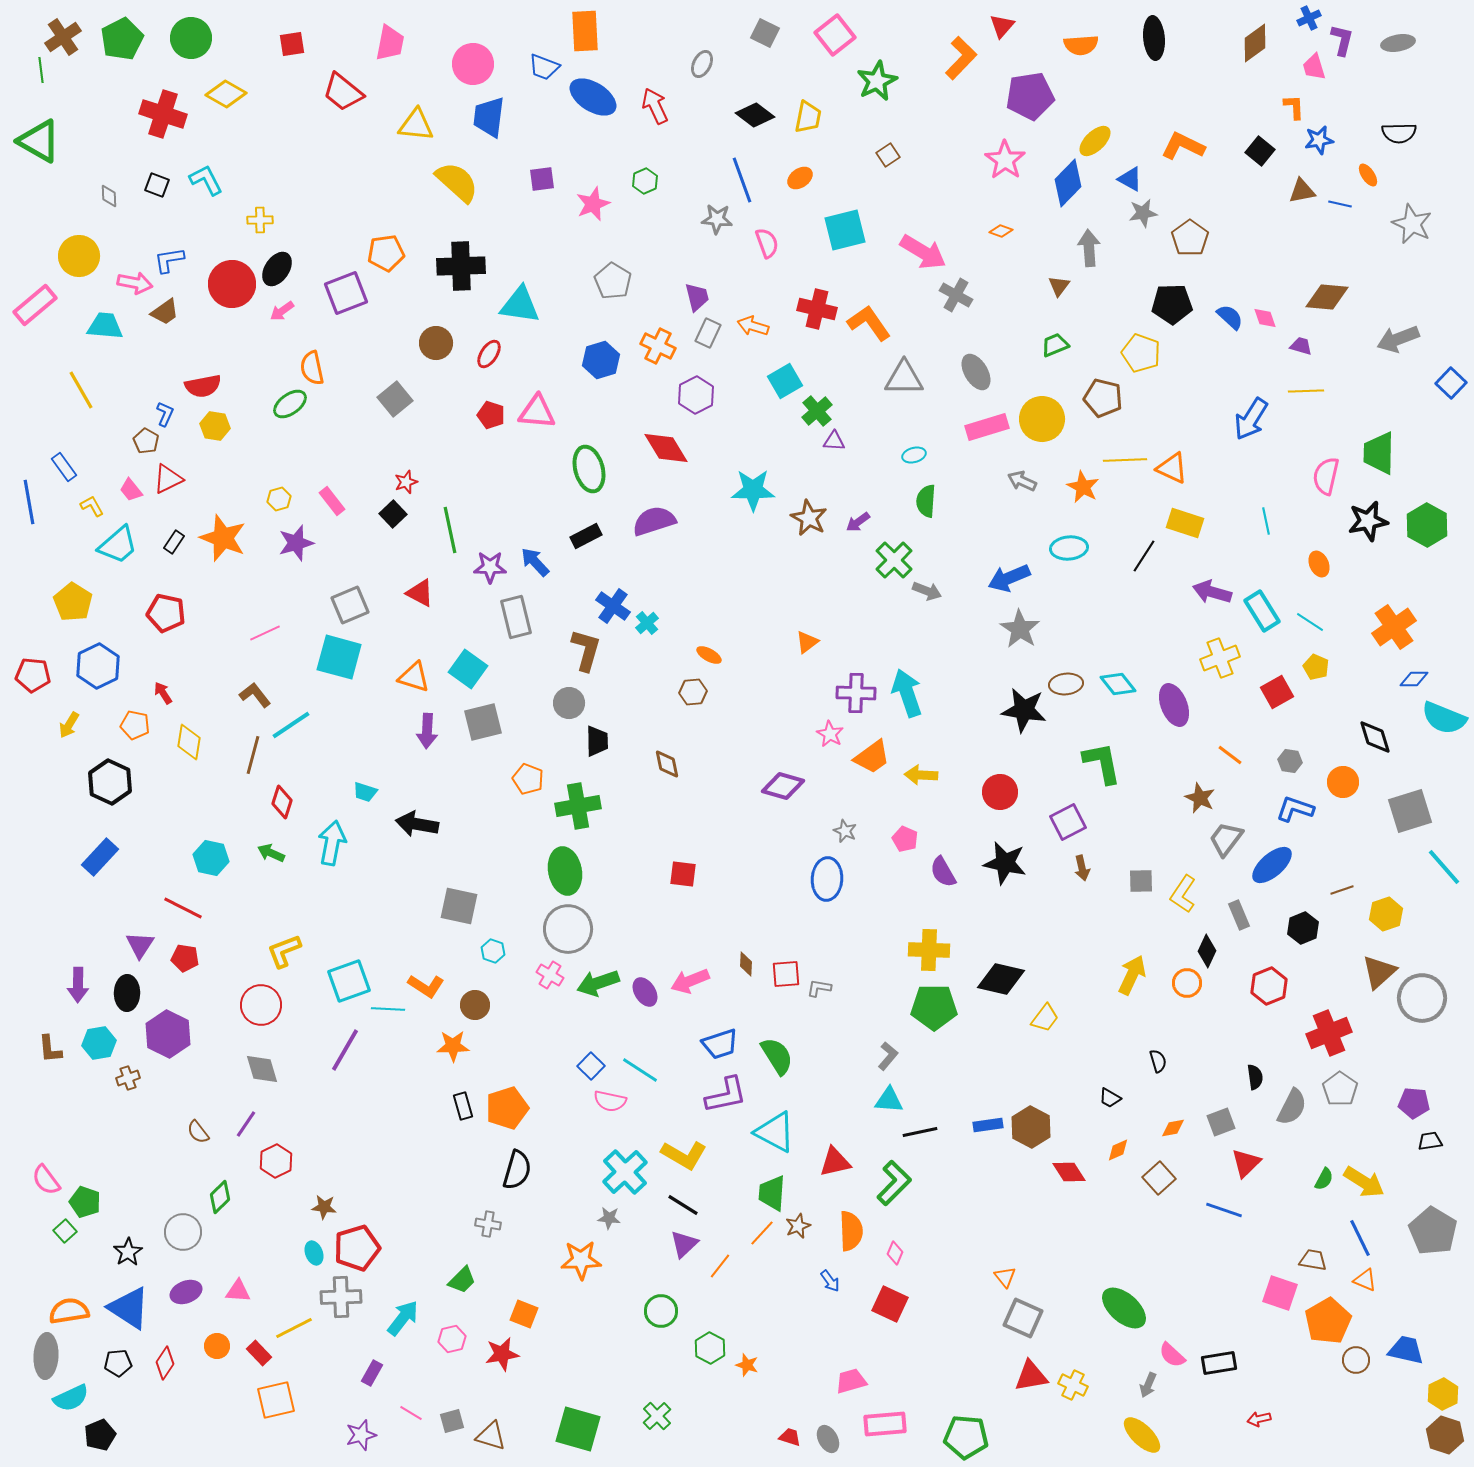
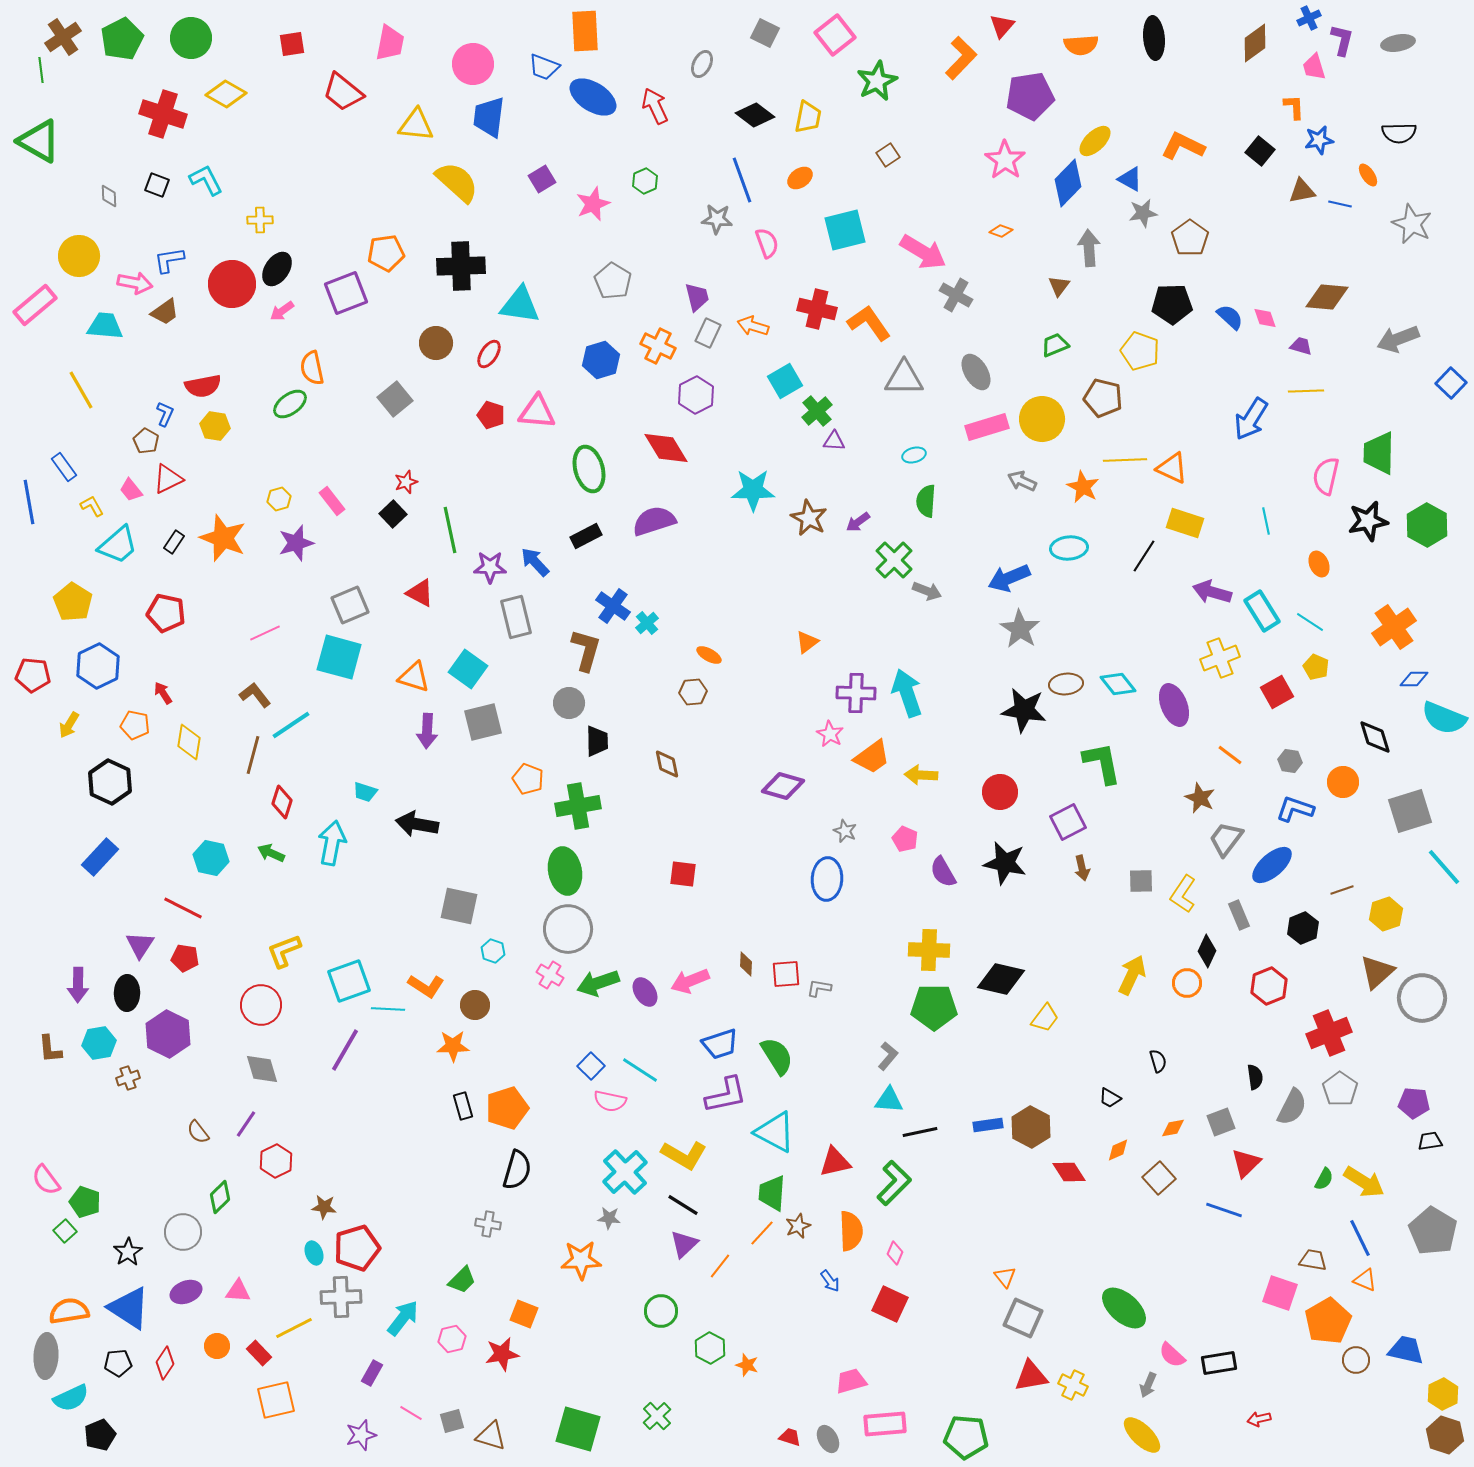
purple square at (542, 179): rotated 24 degrees counterclockwise
yellow pentagon at (1141, 353): moved 1 px left, 2 px up
brown triangle at (1379, 972): moved 2 px left
